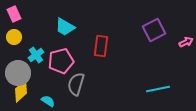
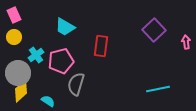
pink rectangle: moved 1 px down
purple square: rotated 15 degrees counterclockwise
pink arrow: rotated 72 degrees counterclockwise
